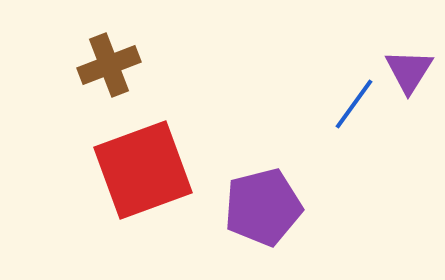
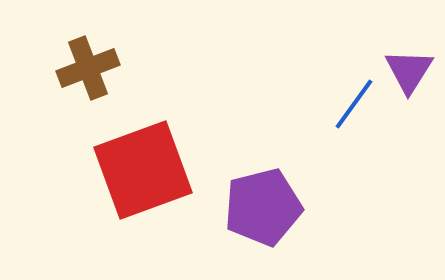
brown cross: moved 21 px left, 3 px down
